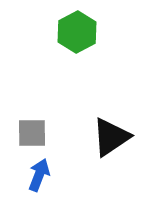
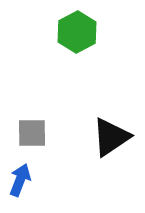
blue arrow: moved 19 px left, 5 px down
